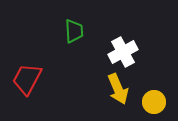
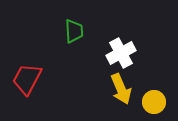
white cross: moved 2 px left, 1 px down
yellow arrow: moved 3 px right
